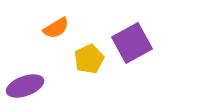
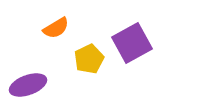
purple ellipse: moved 3 px right, 1 px up
